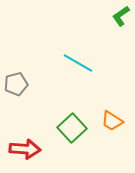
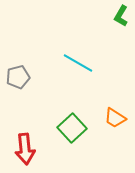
green L-shape: rotated 25 degrees counterclockwise
gray pentagon: moved 2 px right, 7 px up
orange trapezoid: moved 3 px right, 3 px up
red arrow: rotated 80 degrees clockwise
